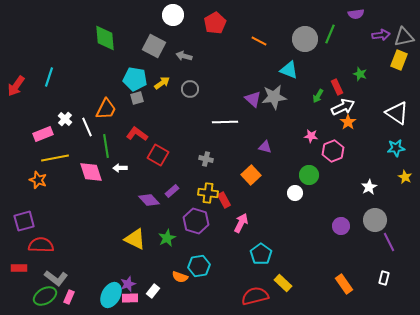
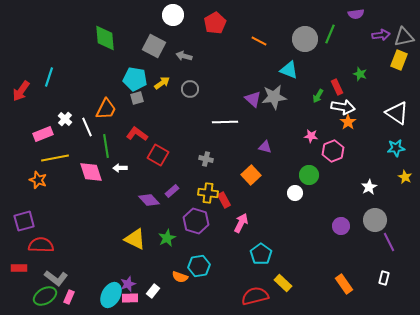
red arrow at (16, 86): moved 5 px right, 5 px down
white arrow at (343, 107): rotated 35 degrees clockwise
